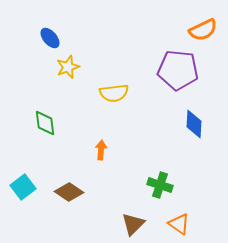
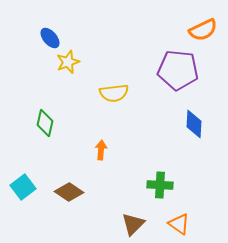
yellow star: moved 5 px up
green diamond: rotated 20 degrees clockwise
green cross: rotated 15 degrees counterclockwise
